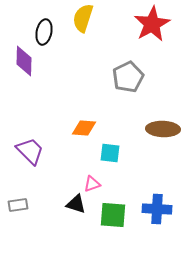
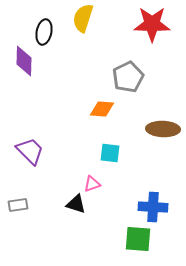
red star: rotated 30 degrees clockwise
orange diamond: moved 18 px right, 19 px up
blue cross: moved 4 px left, 2 px up
green square: moved 25 px right, 24 px down
